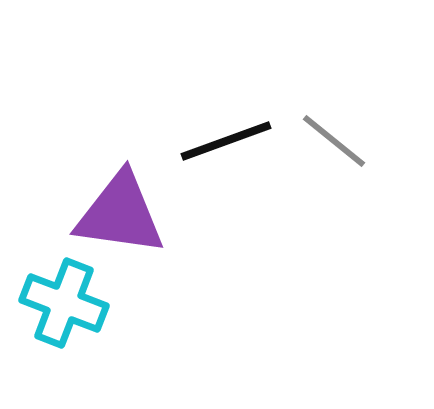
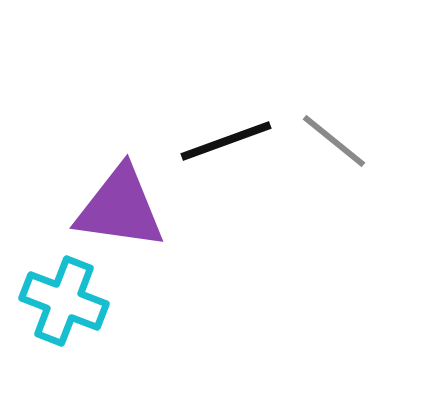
purple triangle: moved 6 px up
cyan cross: moved 2 px up
